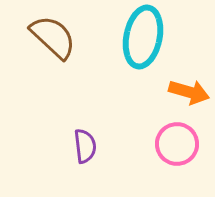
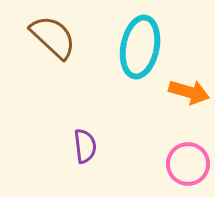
cyan ellipse: moved 3 px left, 10 px down
pink circle: moved 11 px right, 20 px down
